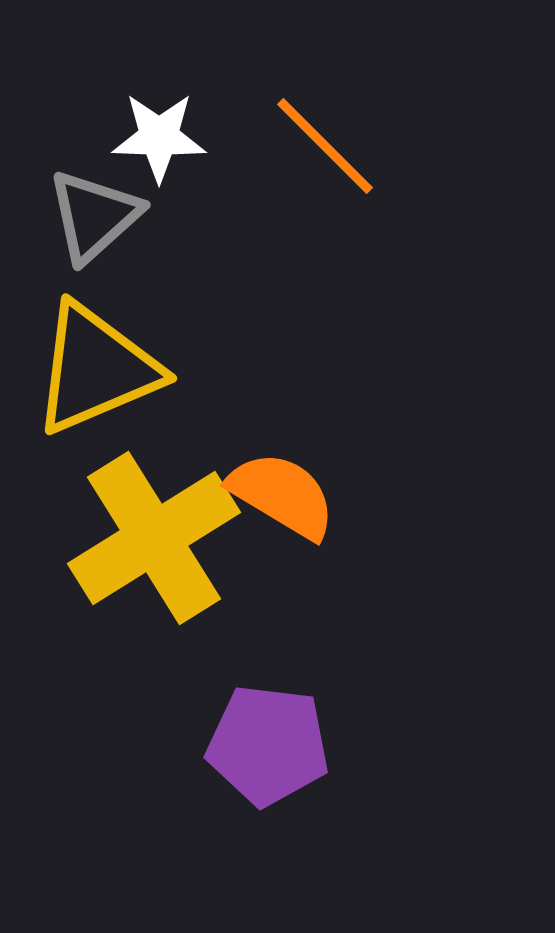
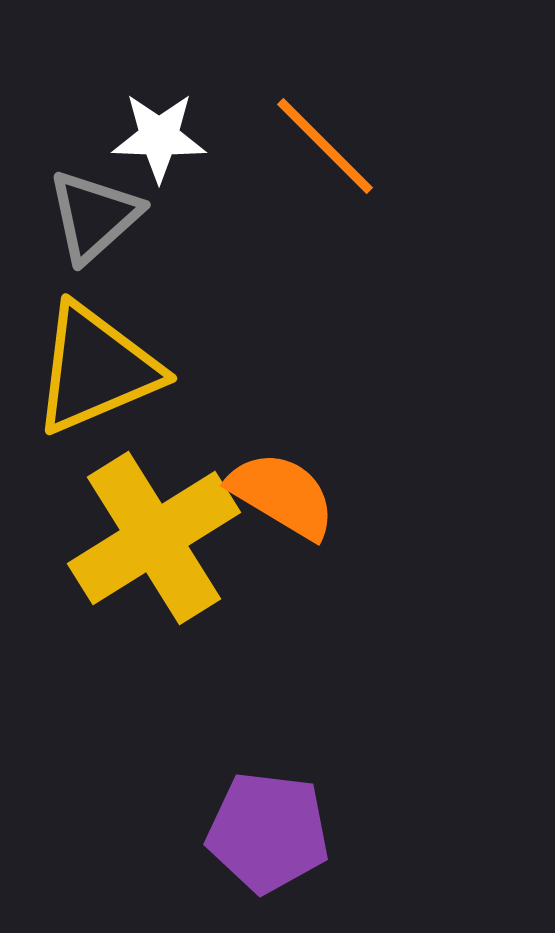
purple pentagon: moved 87 px down
